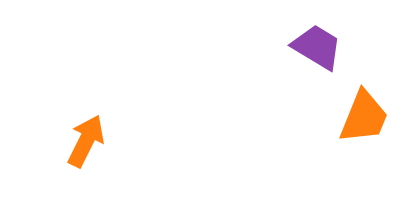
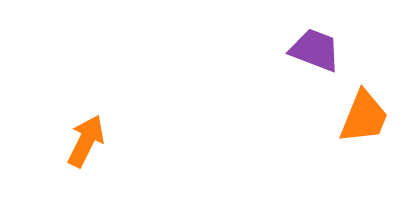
purple trapezoid: moved 2 px left, 3 px down; rotated 10 degrees counterclockwise
